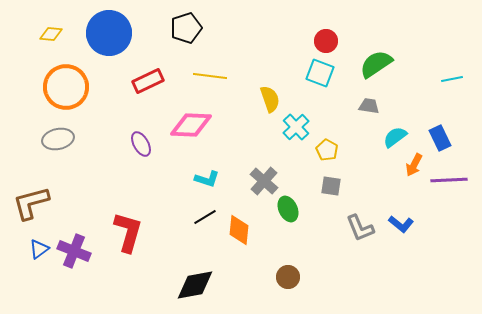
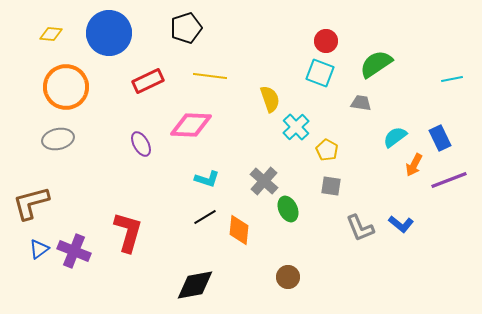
gray trapezoid: moved 8 px left, 3 px up
purple line: rotated 18 degrees counterclockwise
